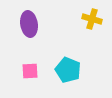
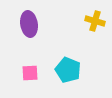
yellow cross: moved 3 px right, 2 px down
pink square: moved 2 px down
